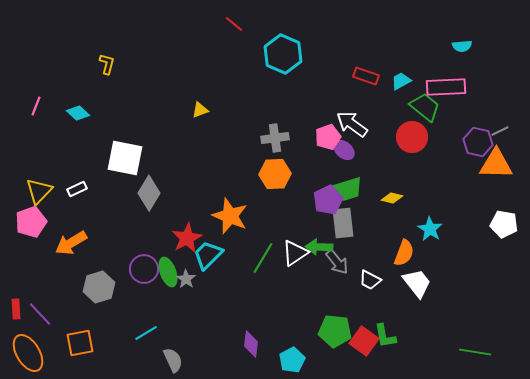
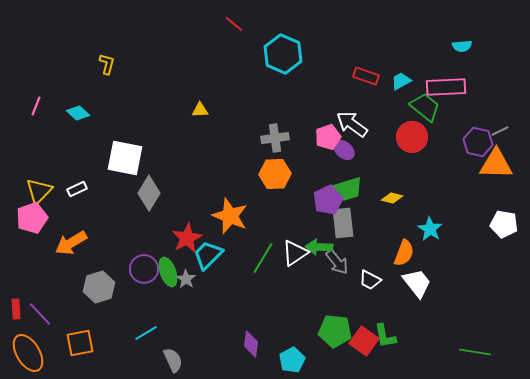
yellow triangle at (200, 110): rotated 18 degrees clockwise
pink pentagon at (31, 222): moved 1 px right, 4 px up
